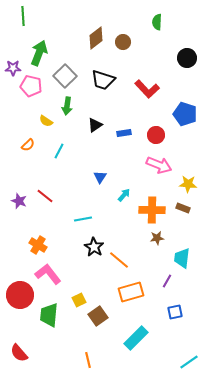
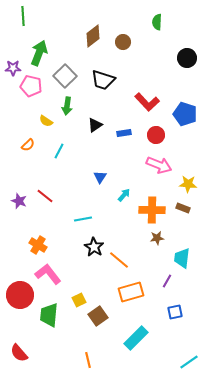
brown diamond at (96, 38): moved 3 px left, 2 px up
red L-shape at (147, 89): moved 13 px down
